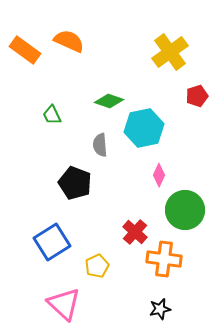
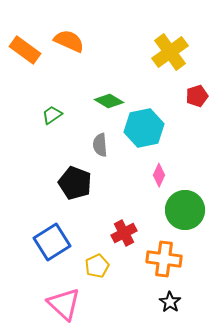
green diamond: rotated 12 degrees clockwise
green trapezoid: rotated 80 degrees clockwise
red cross: moved 11 px left, 1 px down; rotated 20 degrees clockwise
black star: moved 10 px right, 7 px up; rotated 25 degrees counterclockwise
